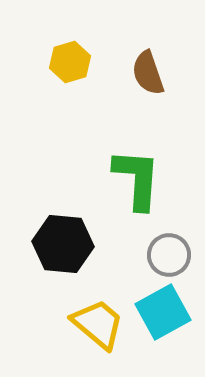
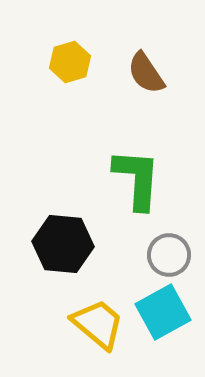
brown semicircle: moved 2 px left; rotated 15 degrees counterclockwise
